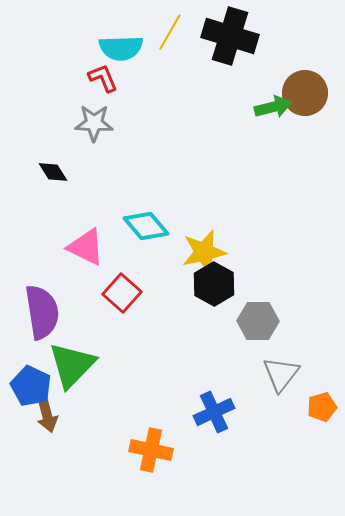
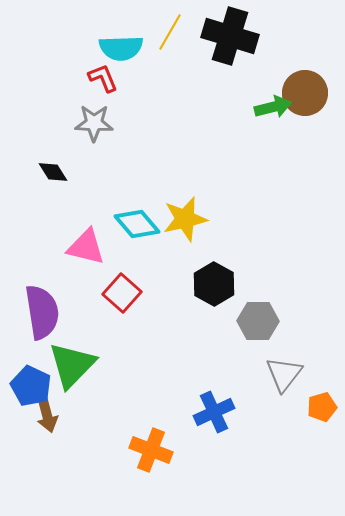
cyan diamond: moved 9 px left, 2 px up
pink triangle: rotated 12 degrees counterclockwise
yellow star: moved 19 px left, 33 px up
gray triangle: moved 3 px right
orange cross: rotated 9 degrees clockwise
